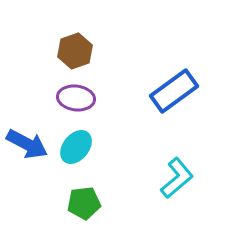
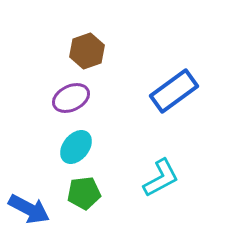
brown hexagon: moved 12 px right
purple ellipse: moved 5 px left; rotated 33 degrees counterclockwise
blue arrow: moved 2 px right, 65 px down
cyan L-shape: moved 16 px left; rotated 12 degrees clockwise
green pentagon: moved 10 px up
